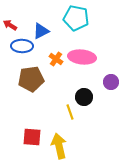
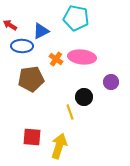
yellow arrow: rotated 30 degrees clockwise
